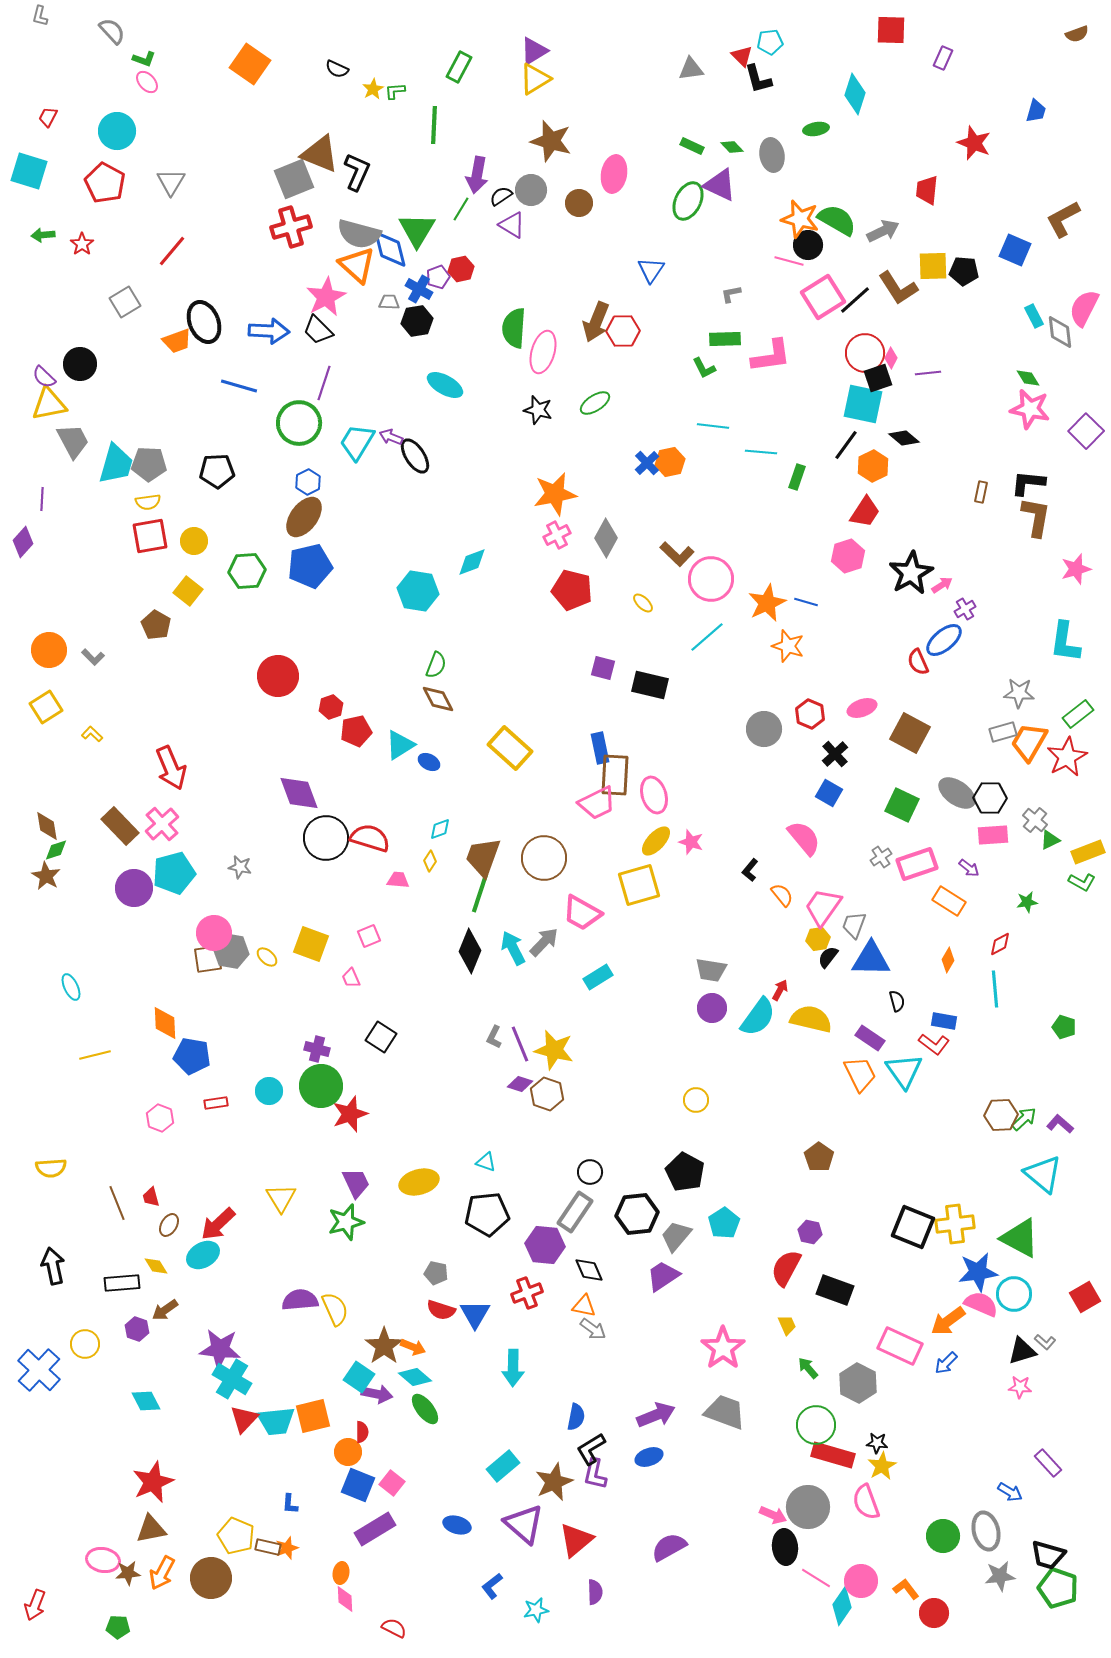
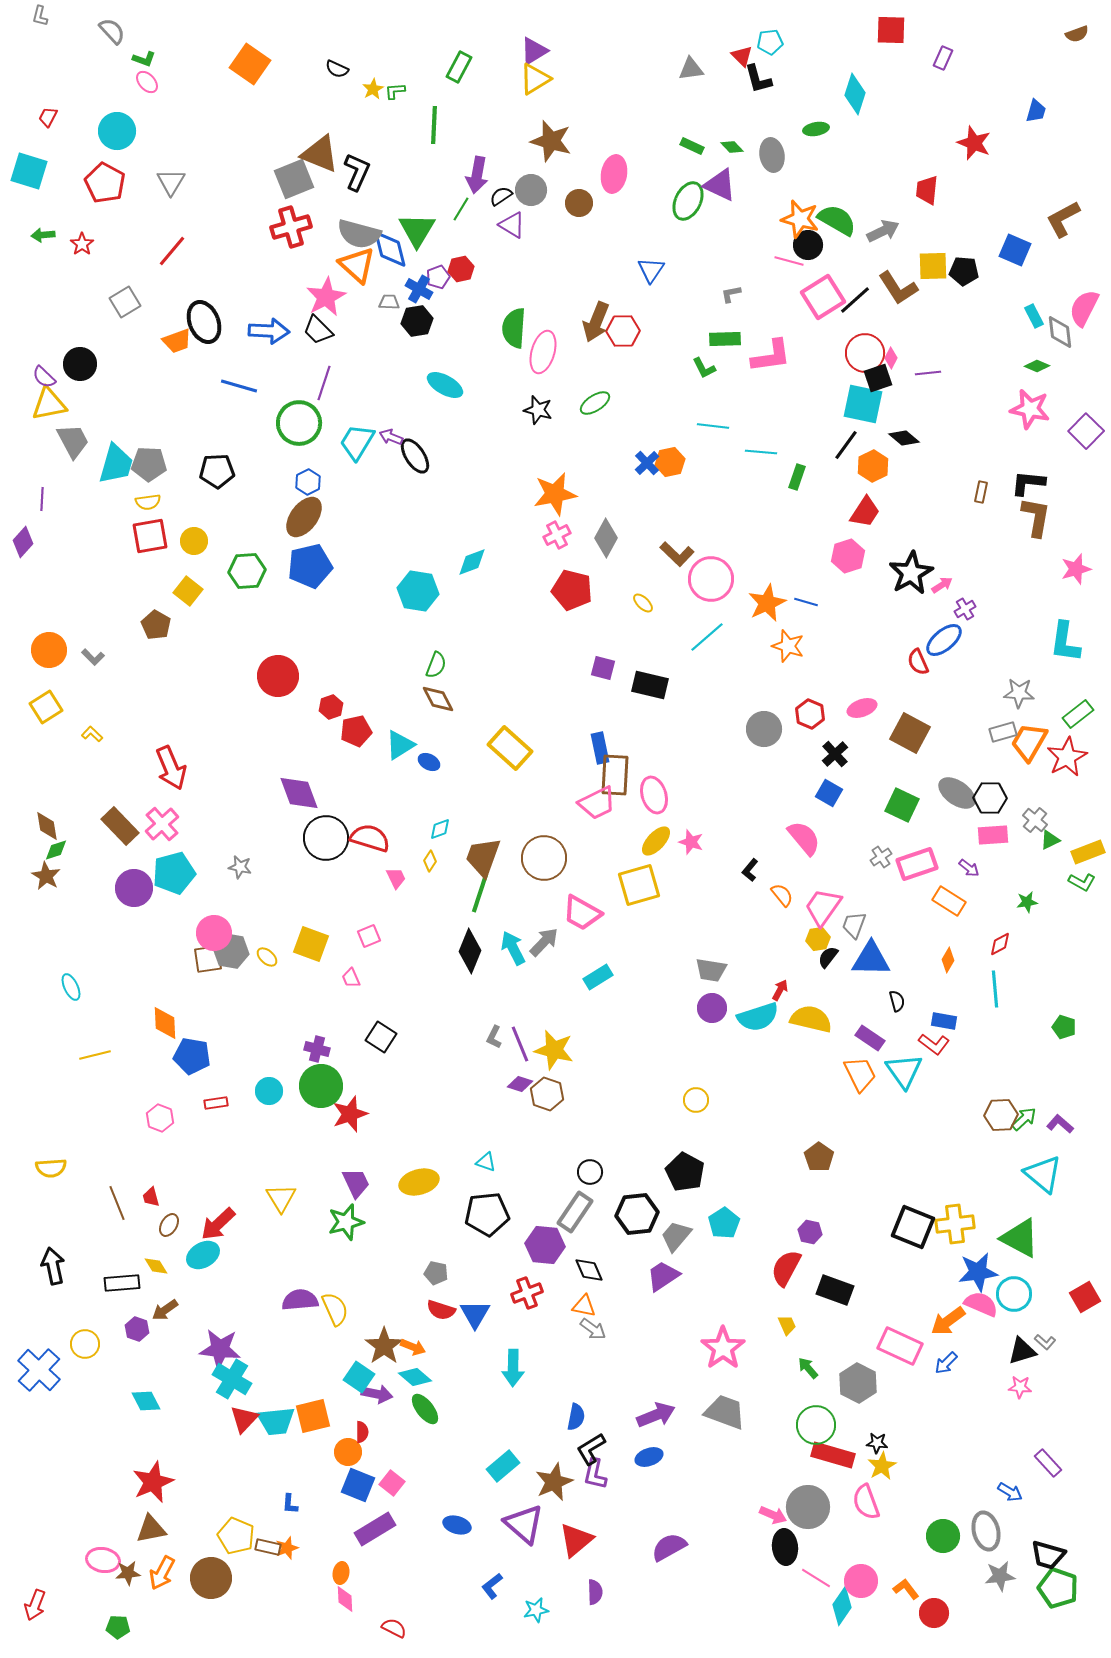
green diamond at (1028, 378): moved 9 px right, 12 px up; rotated 35 degrees counterclockwise
pink trapezoid at (398, 880): moved 2 px left, 2 px up; rotated 60 degrees clockwise
cyan semicircle at (758, 1017): rotated 36 degrees clockwise
